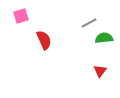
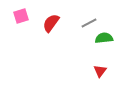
red semicircle: moved 7 px right, 17 px up; rotated 120 degrees counterclockwise
